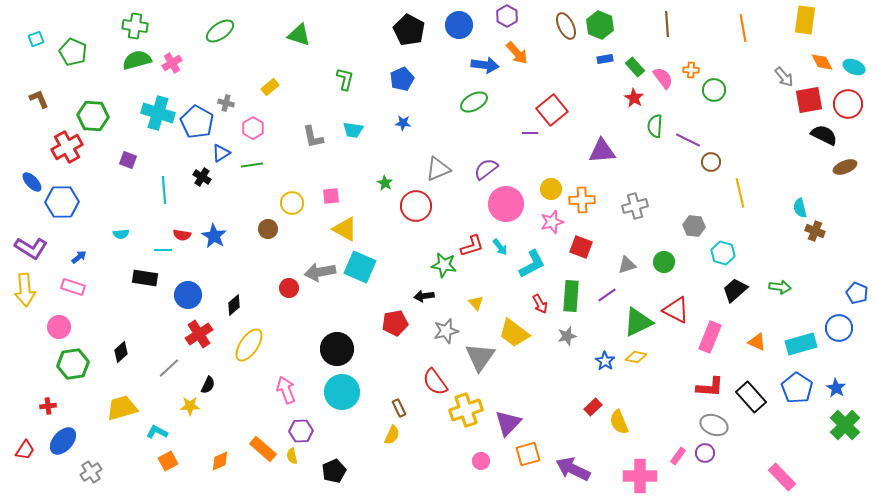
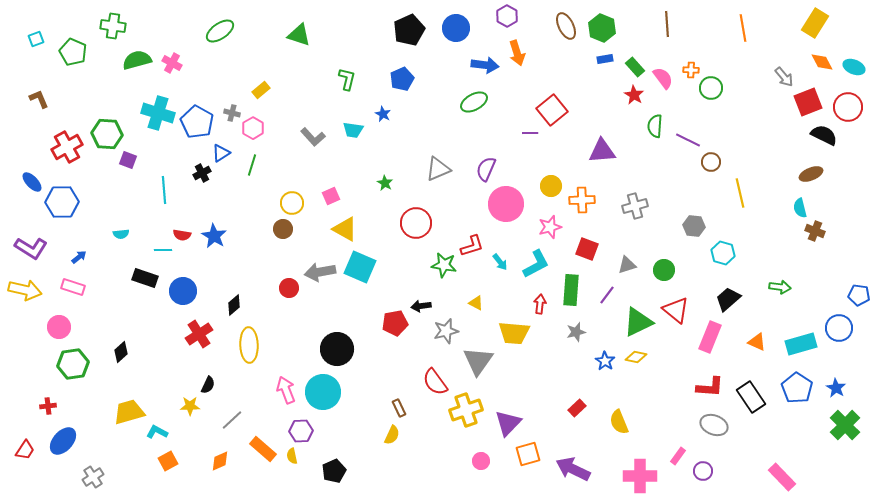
yellow rectangle at (805, 20): moved 10 px right, 3 px down; rotated 24 degrees clockwise
blue circle at (459, 25): moved 3 px left, 3 px down
green hexagon at (600, 25): moved 2 px right, 3 px down
green cross at (135, 26): moved 22 px left
black pentagon at (409, 30): rotated 20 degrees clockwise
orange arrow at (517, 53): rotated 25 degrees clockwise
pink cross at (172, 63): rotated 30 degrees counterclockwise
green L-shape at (345, 79): moved 2 px right
yellow rectangle at (270, 87): moved 9 px left, 3 px down
green circle at (714, 90): moved 3 px left, 2 px up
red star at (634, 98): moved 3 px up
red square at (809, 100): moved 1 px left, 2 px down; rotated 12 degrees counterclockwise
gray cross at (226, 103): moved 6 px right, 10 px down
red circle at (848, 104): moved 3 px down
green hexagon at (93, 116): moved 14 px right, 18 px down
blue star at (403, 123): moved 20 px left, 9 px up; rotated 21 degrees clockwise
gray L-shape at (313, 137): rotated 30 degrees counterclockwise
green line at (252, 165): rotated 65 degrees counterclockwise
brown ellipse at (845, 167): moved 34 px left, 7 px down
purple semicircle at (486, 169): rotated 30 degrees counterclockwise
black cross at (202, 177): moved 4 px up; rotated 30 degrees clockwise
yellow circle at (551, 189): moved 3 px up
pink square at (331, 196): rotated 18 degrees counterclockwise
red circle at (416, 206): moved 17 px down
pink star at (552, 222): moved 2 px left, 5 px down
brown circle at (268, 229): moved 15 px right
cyan arrow at (500, 247): moved 15 px down
red square at (581, 247): moved 6 px right, 2 px down
green circle at (664, 262): moved 8 px down
cyan L-shape at (532, 264): moved 4 px right
black rectangle at (145, 278): rotated 10 degrees clockwise
yellow arrow at (25, 290): rotated 72 degrees counterclockwise
black trapezoid at (735, 290): moved 7 px left, 9 px down
blue pentagon at (857, 293): moved 2 px right, 2 px down; rotated 15 degrees counterclockwise
blue circle at (188, 295): moved 5 px left, 4 px up
purple line at (607, 295): rotated 18 degrees counterclockwise
black arrow at (424, 296): moved 3 px left, 10 px down
green rectangle at (571, 296): moved 6 px up
yellow triangle at (476, 303): rotated 21 degrees counterclockwise
red arrow at (540, 304): rotated 144 degrees counterclockwise
red triangle at (676, 310): rotated 12 degrees clockwise
yellow trapezoid at (514, 333): rotated 32 degrees counterclockwise
gray star at (567, 336): moved 9 px right, 4 px up
yellow ellipse at (249, 345): rotated 36 degrees counterclockwise
gray triangle at (480, 357): moved 2 px left, 4 px down
gray line at (169, 368): moved 63 px right, 52 px down
cyan circle at (342, 392): moved 19 px left
black rectangle at (751, 397): rotated 8 degrees clockwise
red rectangle at (593, 407): moved 16 px left, 1 px down
yellow trapezoid at (122, 408): moved 7 px right, 4 px down
purple circle at (705, 453): moved 2 px left, 18 px down
gray cross at (91, 472): moved 2 px right, 5 px down
